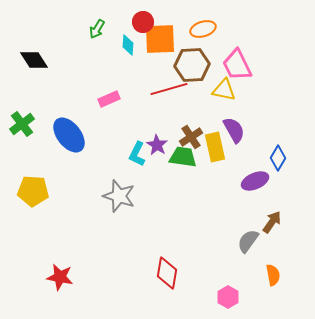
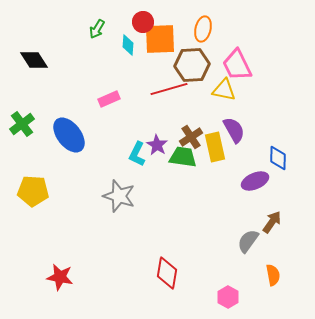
orange ellipse: rotated 60 degrees counterclockwise
blue diamond: rotated 30 degrees counterclockwise
